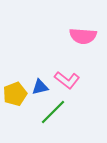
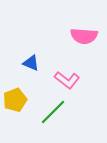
pink semicircle: moved 1 px right
blue triangle: moved 9 px left, 24 px up; rotated 36 degrees clockwise
yellow pentagon: moved 6 px down
